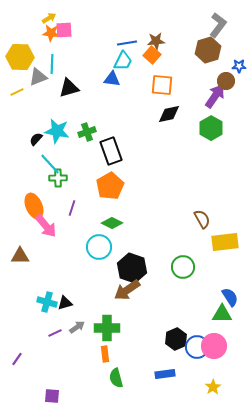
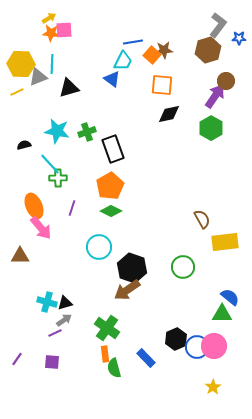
brown star at (156, 41): moved 8 px right, 9 px down
blue line at (127, 43): moved 6 px right, 1 px up
yellow hexagon at (20, 57): moved 1 px right, 7 px down
blue star at (239, 66): moved 28 px up
blue triangle at (112, 79): rotated 30 degrees clockwise
black semicircle at (36, 139): moved 12 px left, 6 px down; rotated 32 degrees clockwise
black rectangle at (111, 151): moved 2 px right, 2 px up
green diamond at (112, 223): moved 1 px left, 12 px up
pink arrow at (46, 226): moved 5 px left, 2 px down
blue semicircle at (230, 297): rotated 18 degrees counterclockwise
gray arrow at (77, 327): moved 13 px left, 7 px up
green cross at (107, 328): rotated 35 degrees clockwise
blue rectangle at (165, 374): moved 19 px left, 16 px up; rotated 54 degrees clockwise
green semicircle at (116, 378): moved 2 px left, 10 px up
purple square at (52, 396): moved 34 px up
